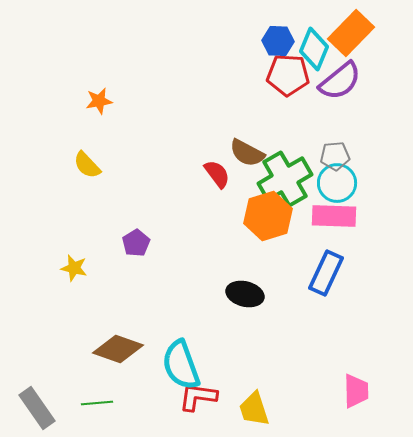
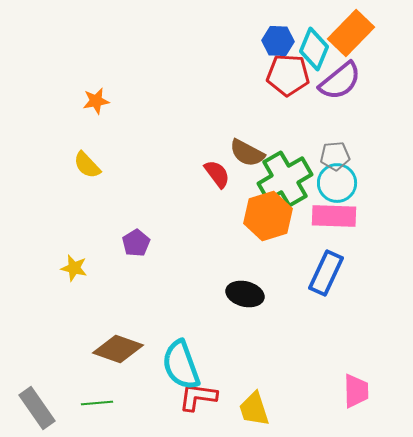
orange star: moved 3 px left
